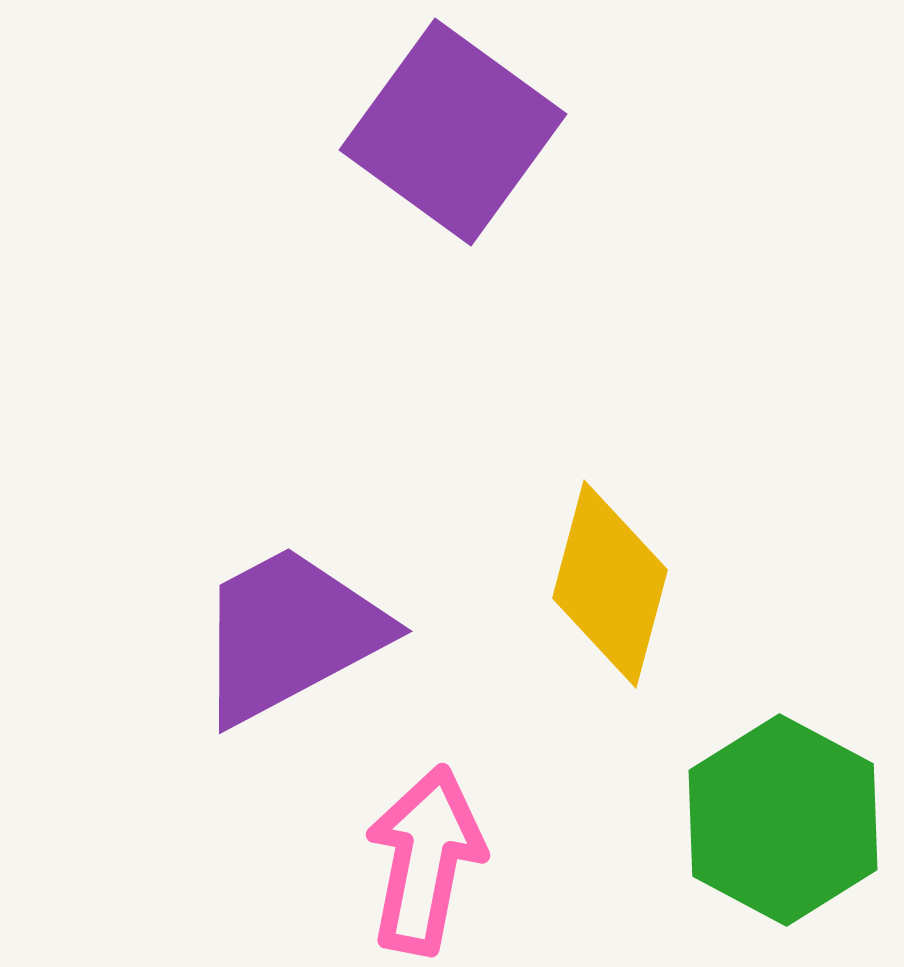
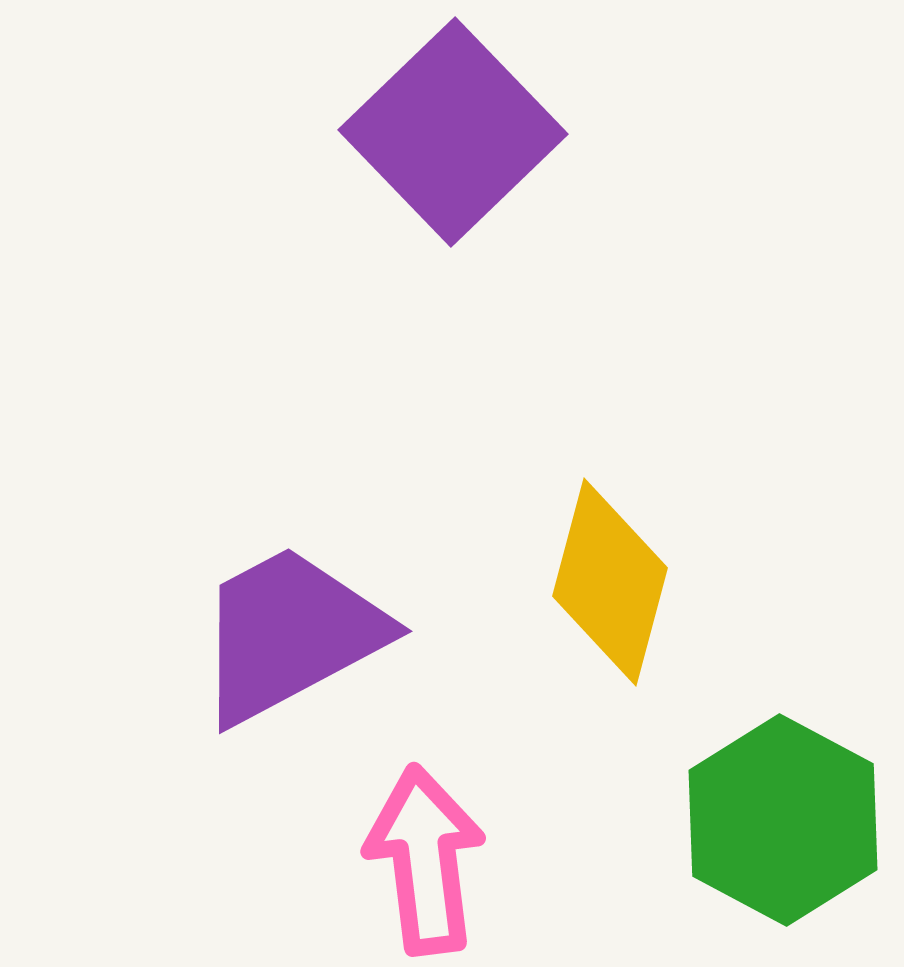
purple square: rotated 10 degrees clockwise
yellow diamond: moved 2 px up
pink arrow: rotated 18 degrees counterclockwise
